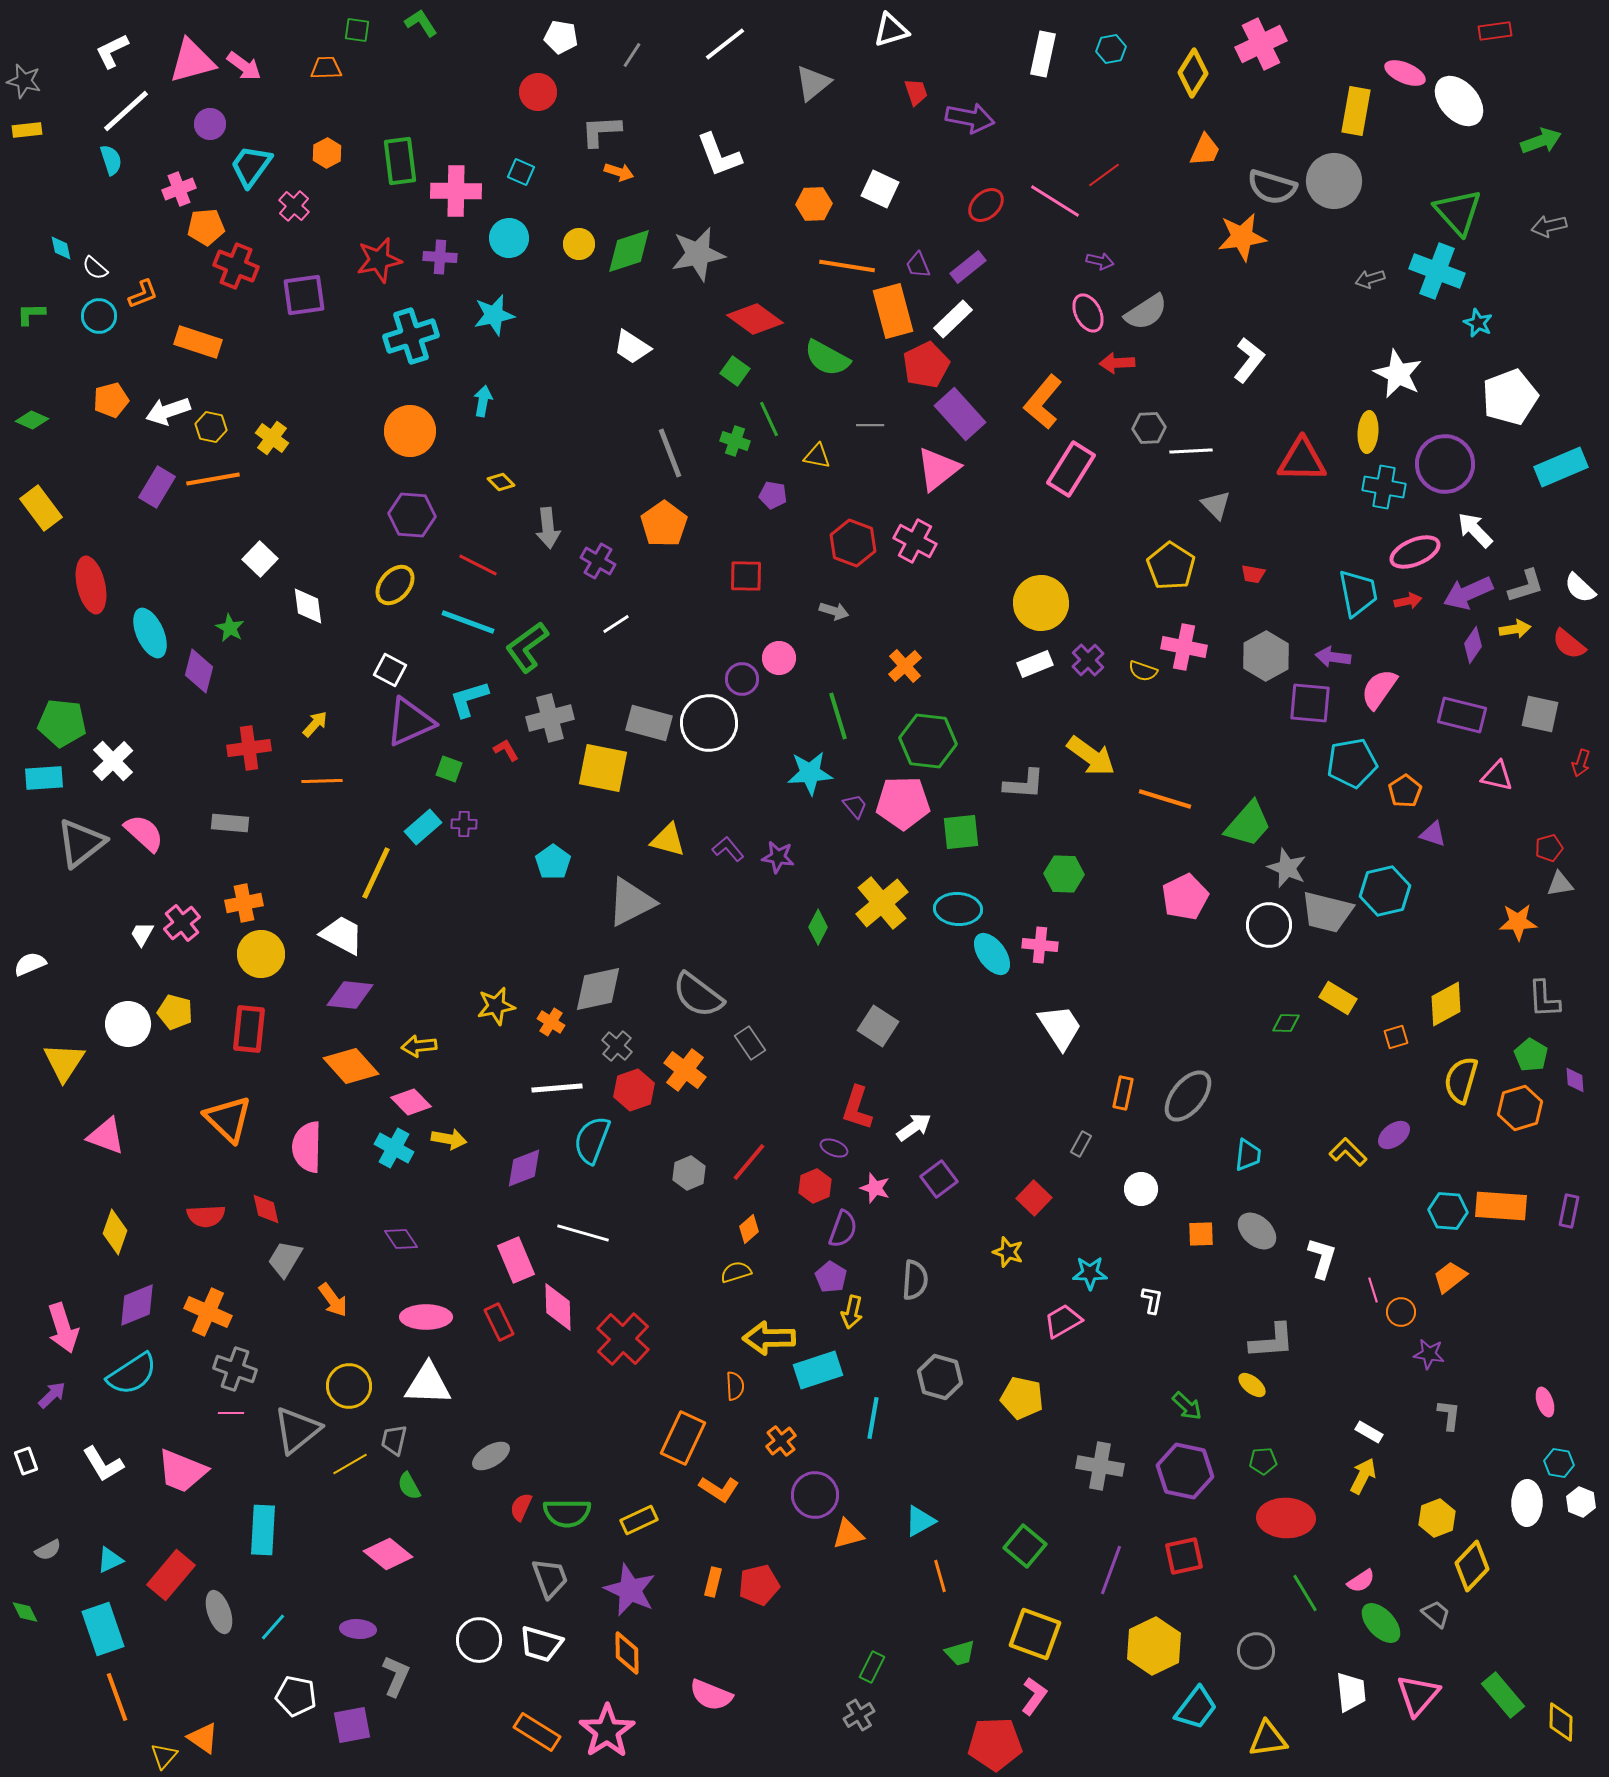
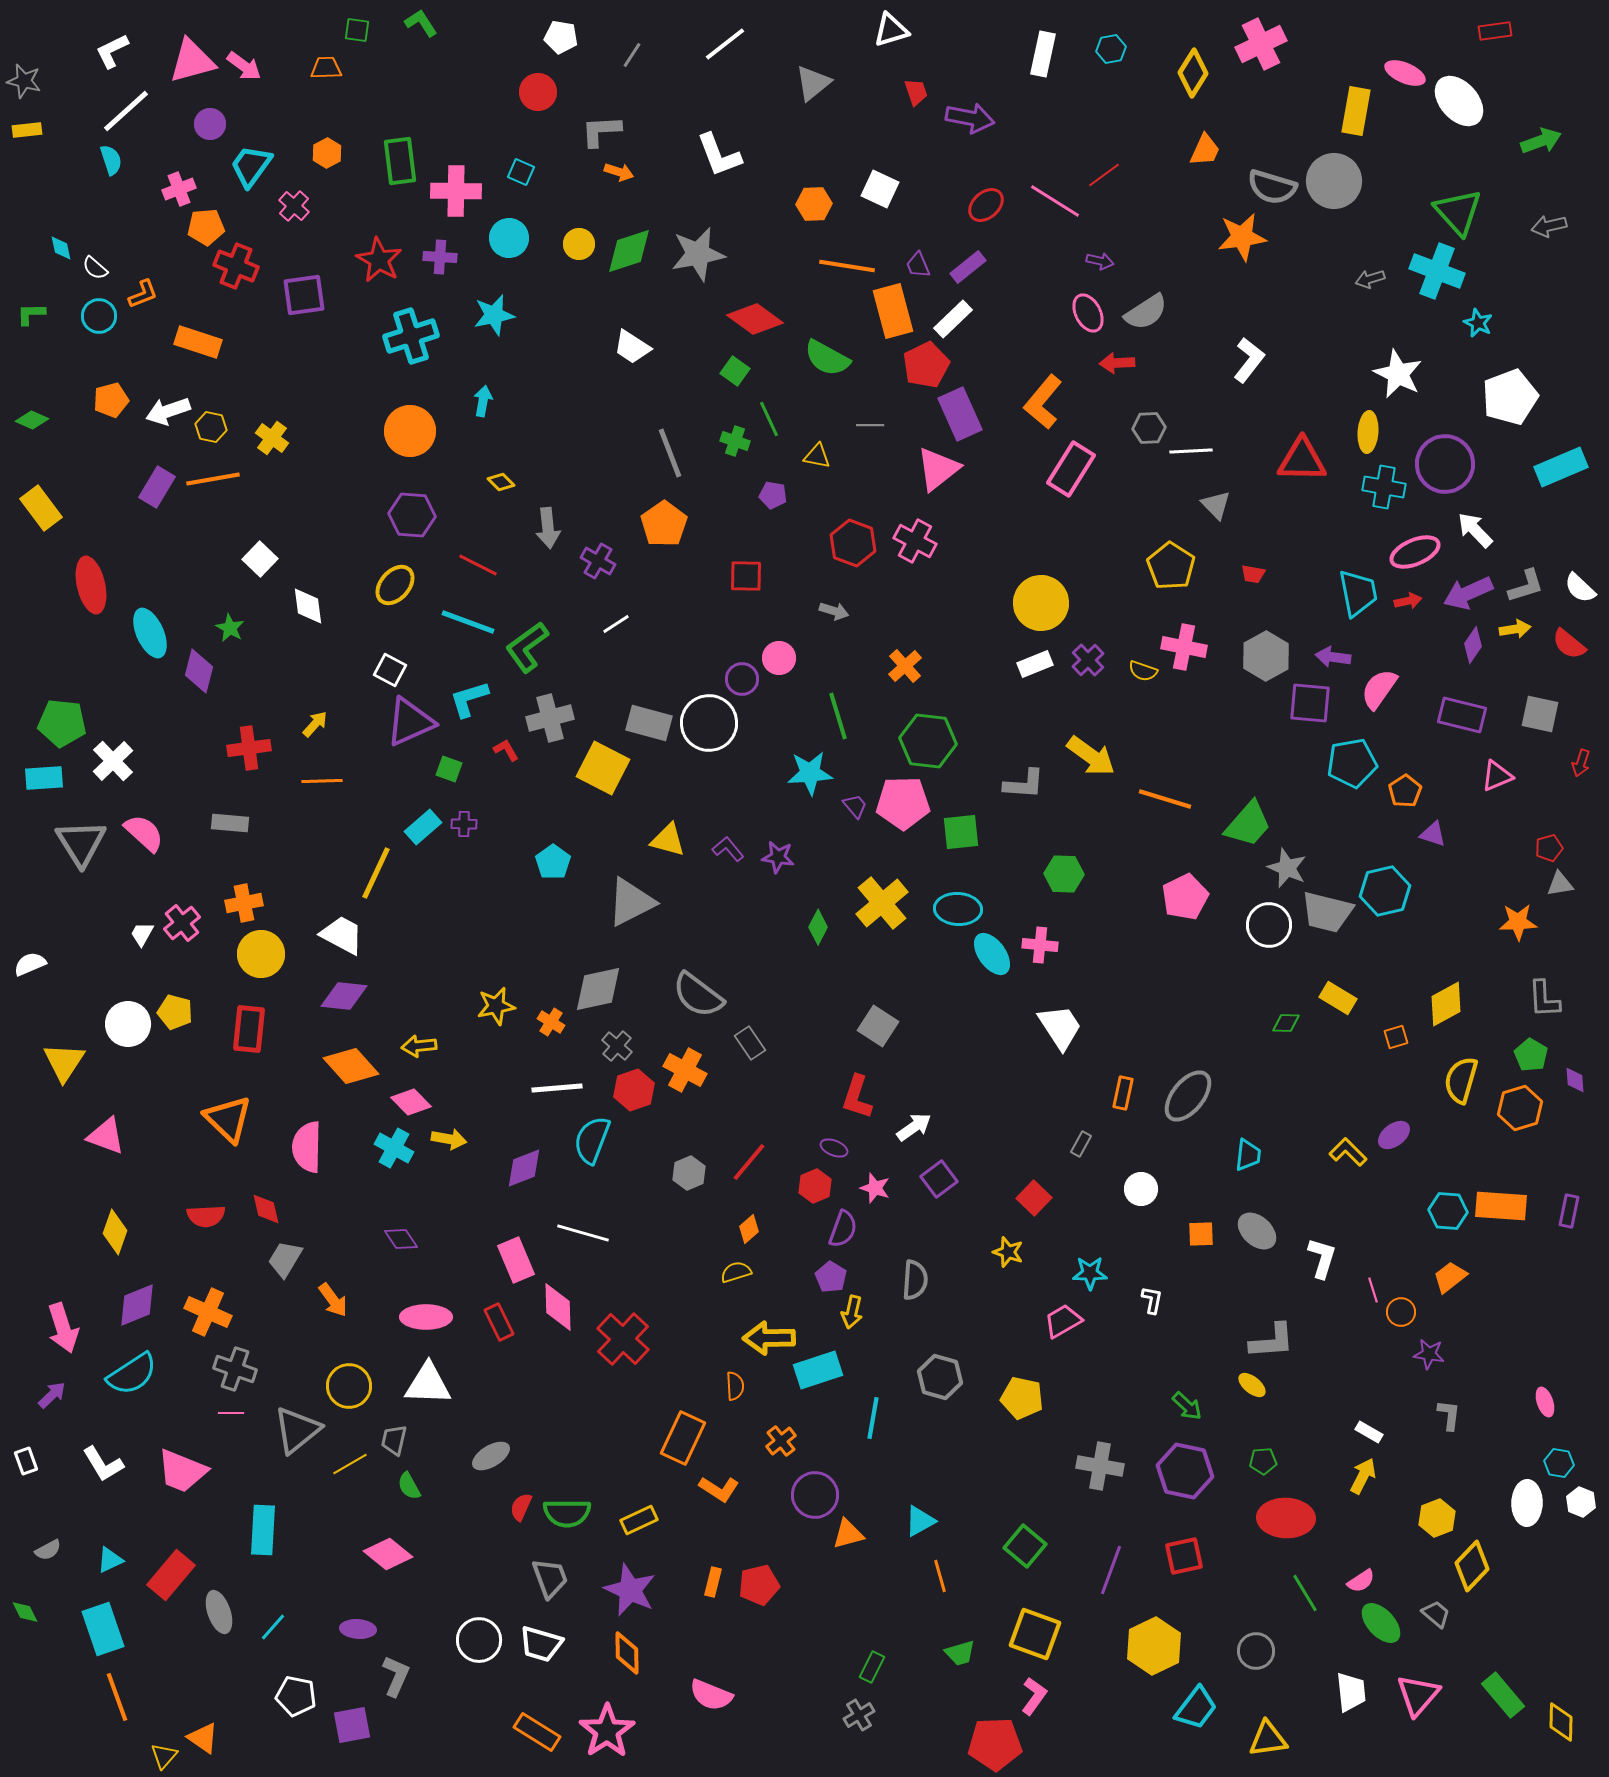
red star at (379, 260): rotated 30 degrees counterclockwise
purple rectangle at (960, 414): rotated 18 degrees clockwise
yellow square at (603, 768): rotated 16 degrees clockwise
pink triangle at (1497, 776): rotated 36 degrees counterclockwise
gray triangle at (81, 843): rotated 24 degrees counterclockwise
purple diamond at (350, 995): moved 6 px left, 1 px down
orange cross at (685, 1070): rotated 9 degrees counterclockwise
red L-shape at (857, 1108): moved 11 px up
